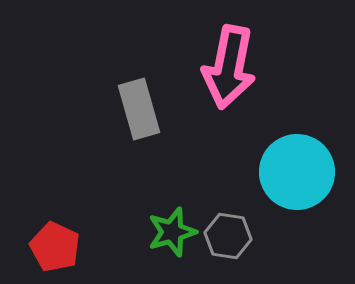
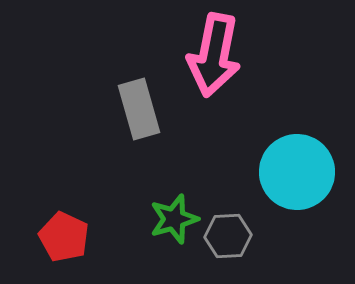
pink arrow: moved 15 px left, 12 px up
green star: moved 2 px right, 13 px up
gray hexagon: rotated 12 degrees counterclockwise
red pentagon: moved 9 px right, 10 px up
